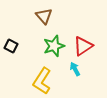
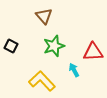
red triangle: moved 10 px right, 6 px down; rotated 30 degrees clockwise
cyan arrow: moved 1 px left, 1 px down
yellow L-shape: rotated 104 degrees clockwise
